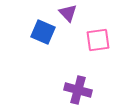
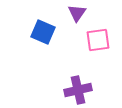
purple triangle: moved 9 px right; rotated 18 degrees clockwise
purple cross: rotated 28 degrees counterclockwise
